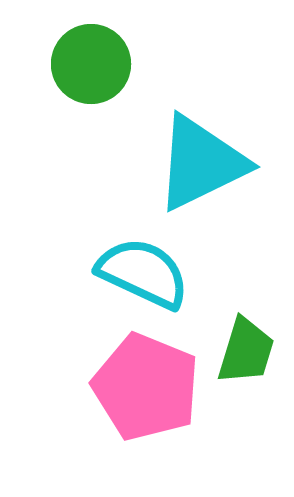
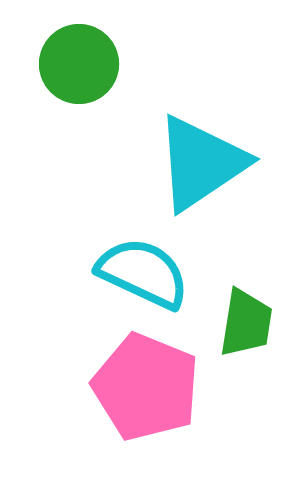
green circle: moved 12 px left
cyan triangle: rotated 8 degrees counterclockwise
green trapezoid: moved 28 px up; rotated 8 degrees counterclockwise
